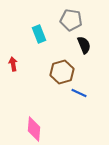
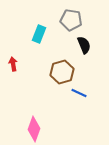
cyan rectangle: rotated 42 degrees clockwise
pink diamond: rotated 15 degrees clockwise
